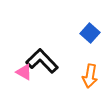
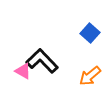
pink triangle: moved 1 px left, 1 px up
orange arrow: rotated 40 degrees clockwise
